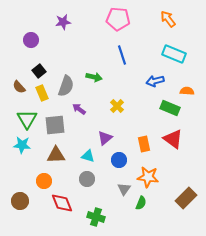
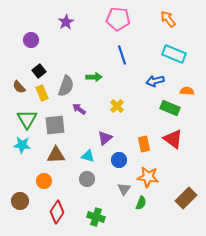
purple star: moved 3 px right; rotated 21 degrees counterclockwise
green arrow: rotated 14 degrees counterclockwise
red diamond: moved 5 px left, 9 px down; rotated 55 degrees clockwise
